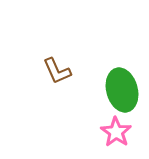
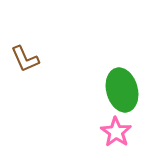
brown L-shape: moved 32 px left, 12 px up
